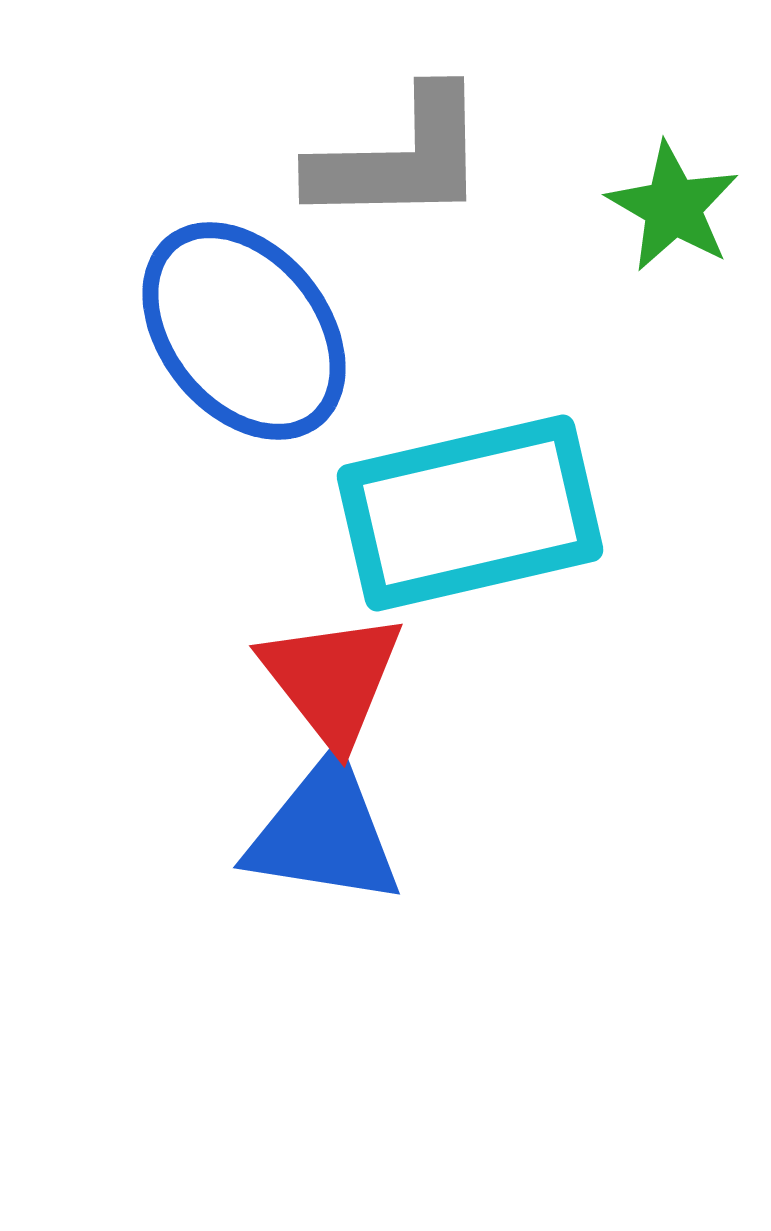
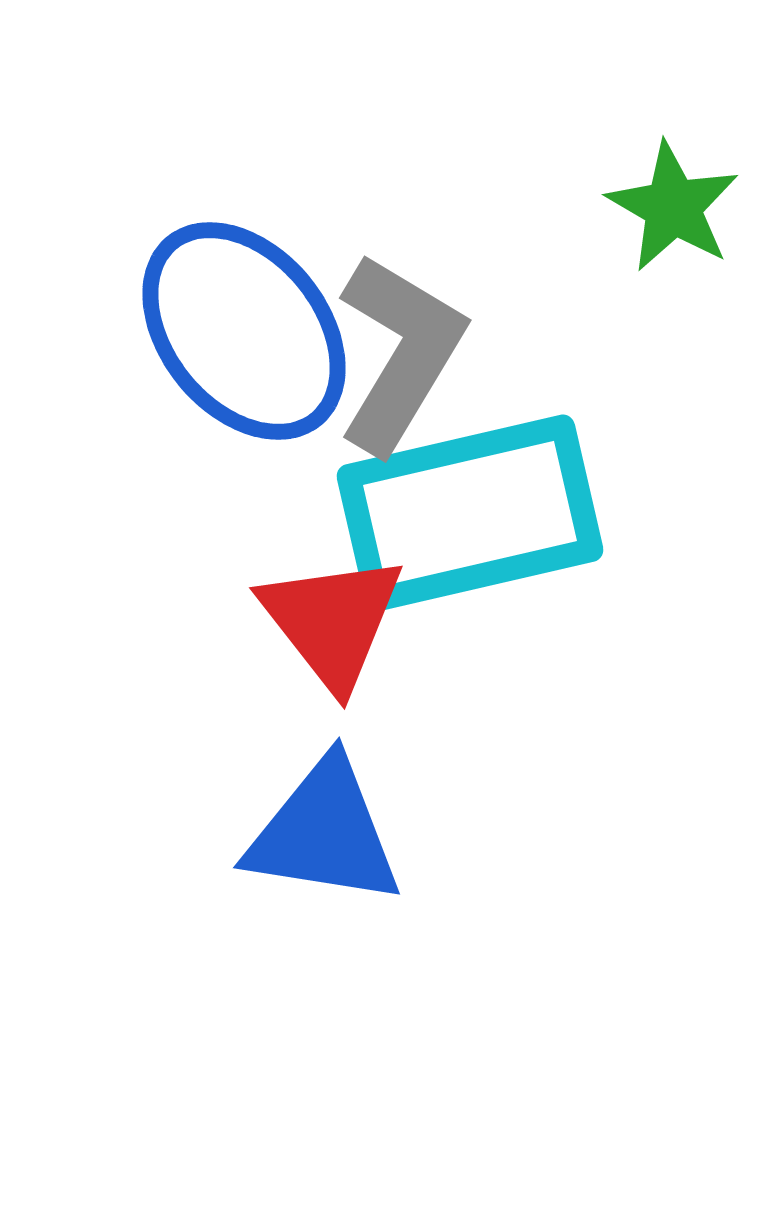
gray L-shape: moved 195 px down; rotated 58 degrees counterclockwise
red triangle: moved 58 px up
